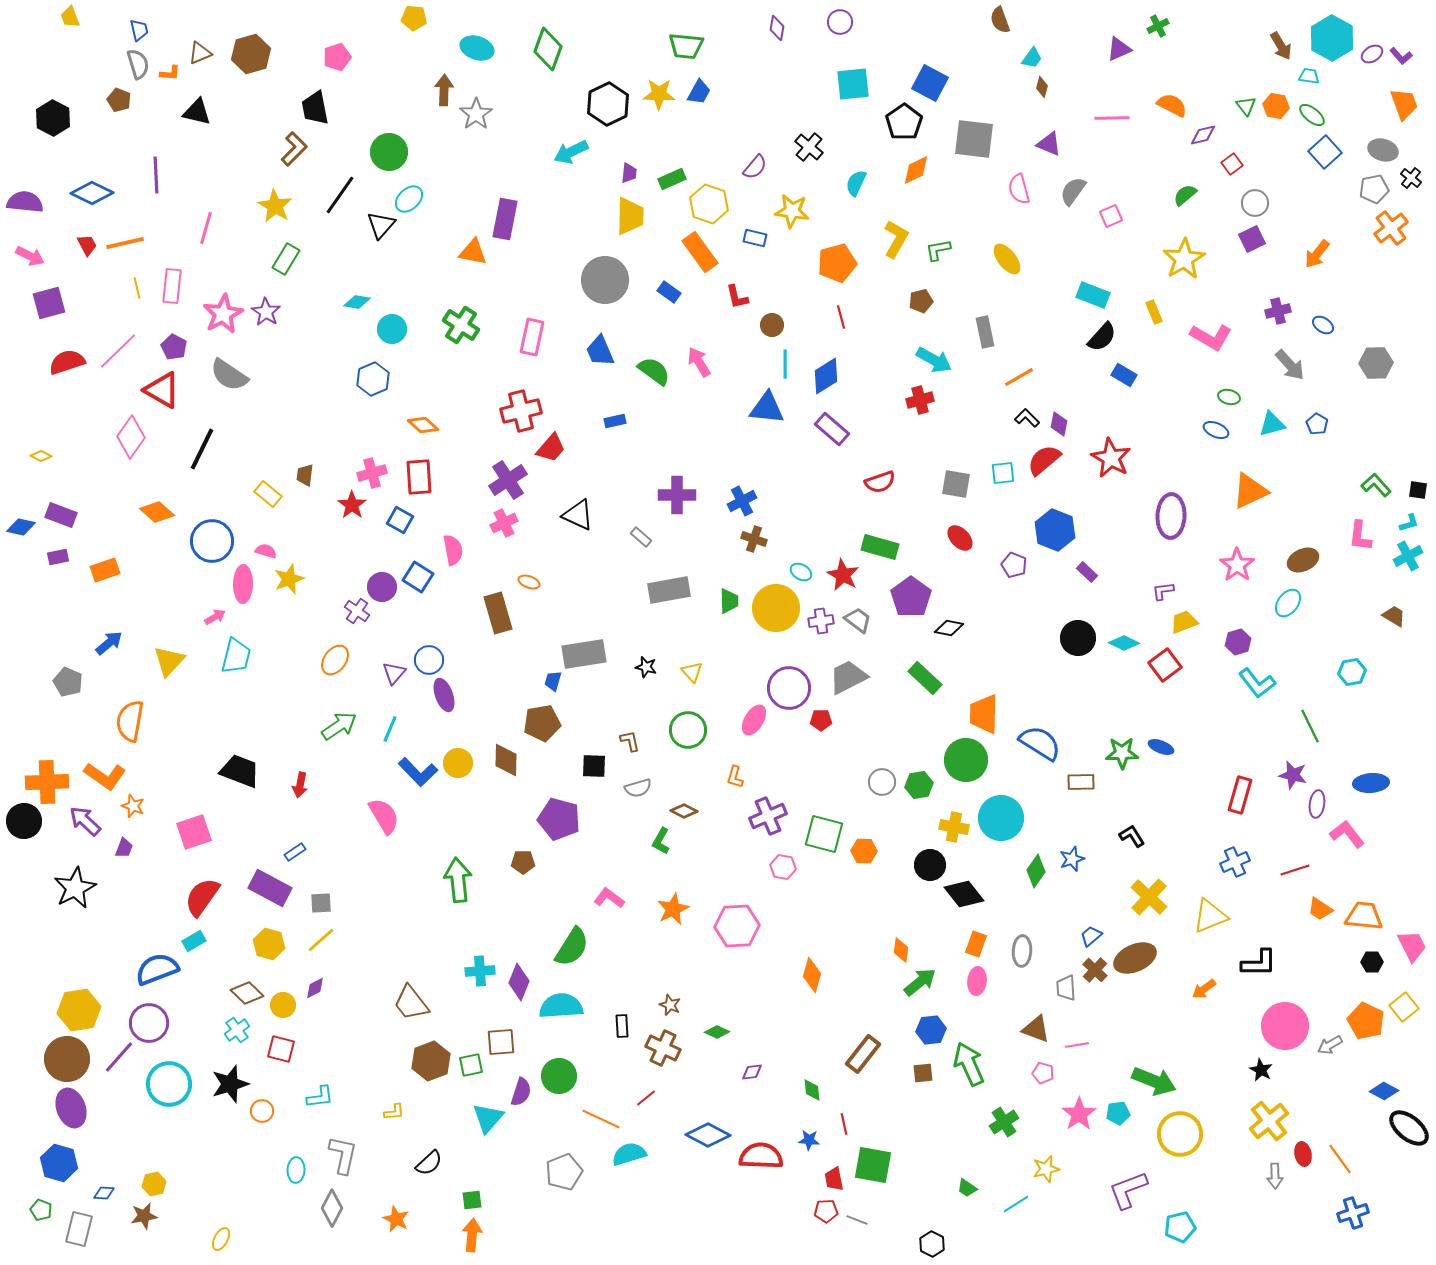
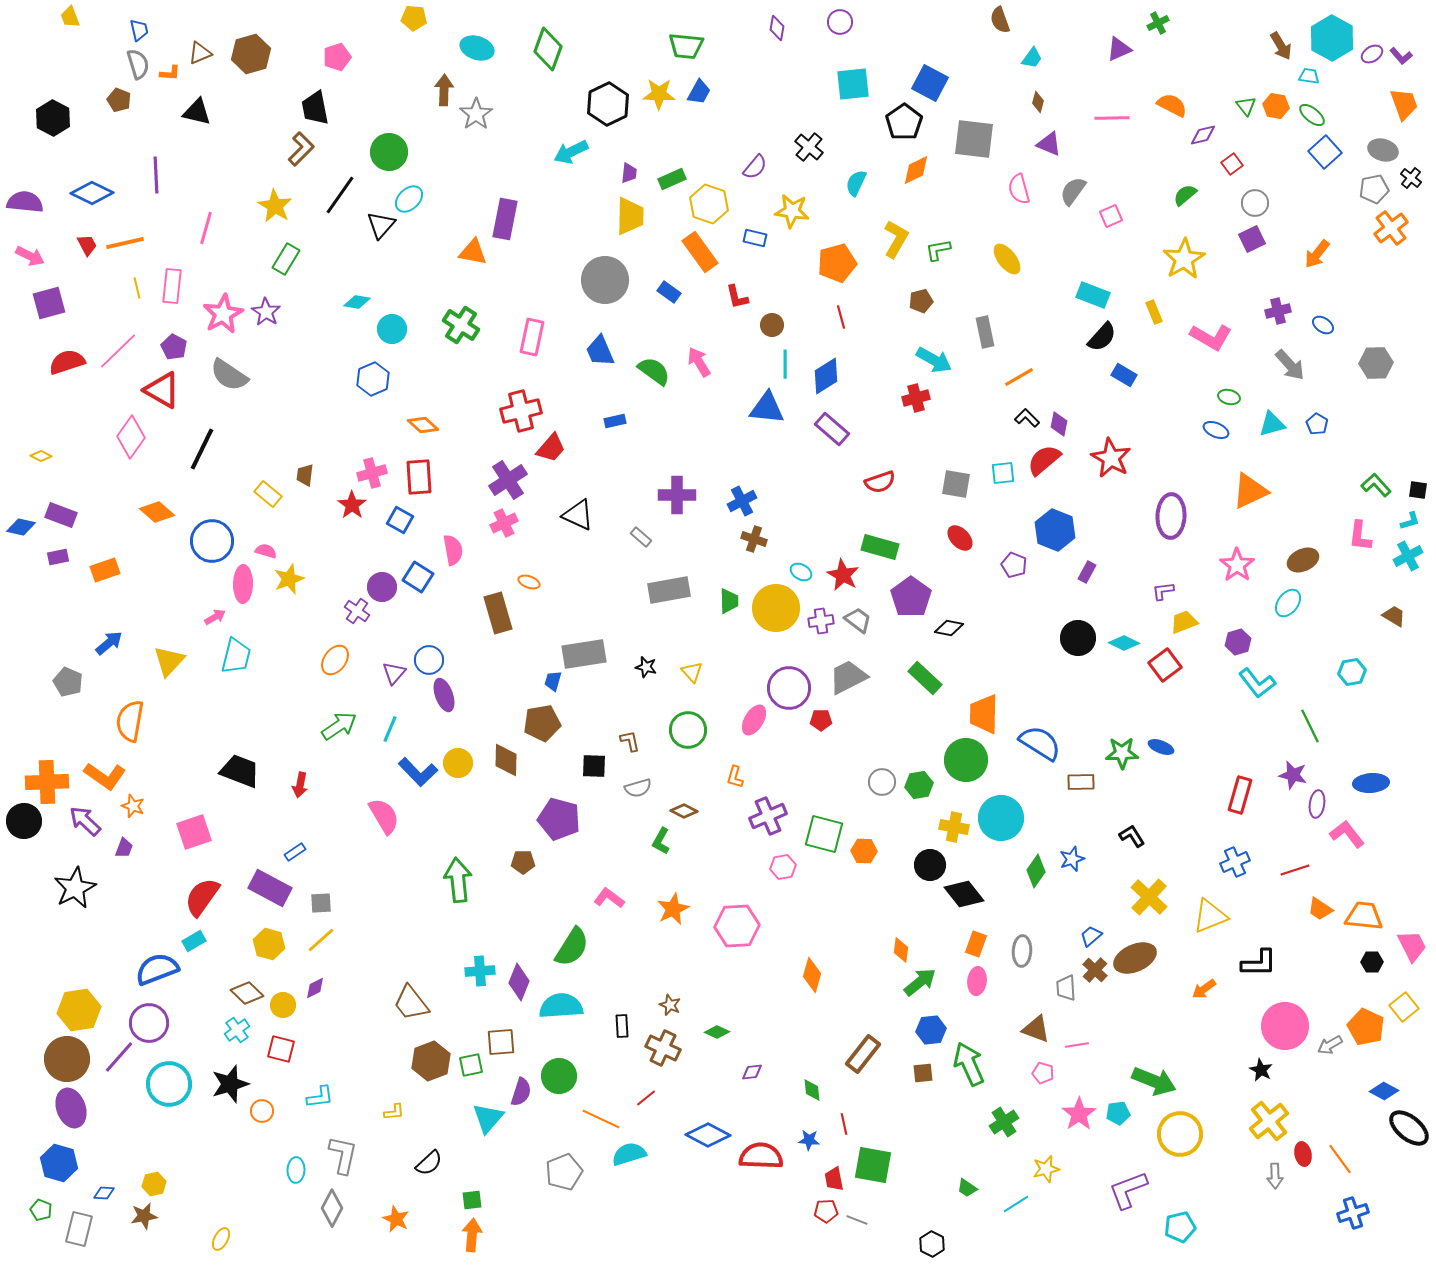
green cross at (1158, 26): moved 3 px up
brown diamond at (1042, 87): moved 4 px left, 15 px down
brown L-shape at (294, 149): moved 7 px right
red cross at (920, 400): moved 4 px left, 2 px up
cyan L-shape at (1409, 523): moved 1 px right, 2 px up
purple rectangle at (1087, 572): rotated 75 degrees clockwise
pink hexagon at (783, 867): rotated 20 degrees counterclockwise
orange pentagon at (1366, 1021): moved 6 px down
